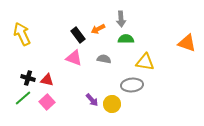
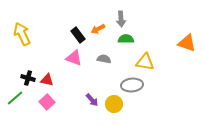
green line: moved 8 px left
yellow circle: moved 2 px right
